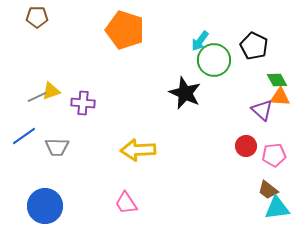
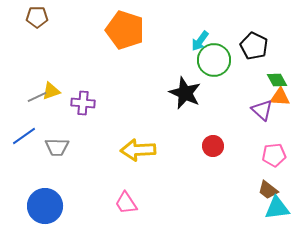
red circle: moved 33 px left
